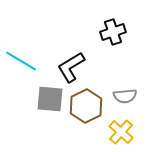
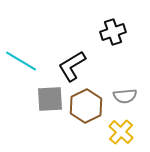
black L-shape: moved 1 px right, 1 px up
gray square: rotated 8 degrees counterclockwise
